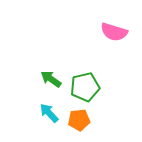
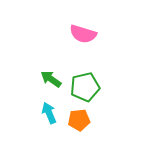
pink semicircle: moved 31 px left, 2 px down
cyan arrow: rotated 20 degrees clockwise
